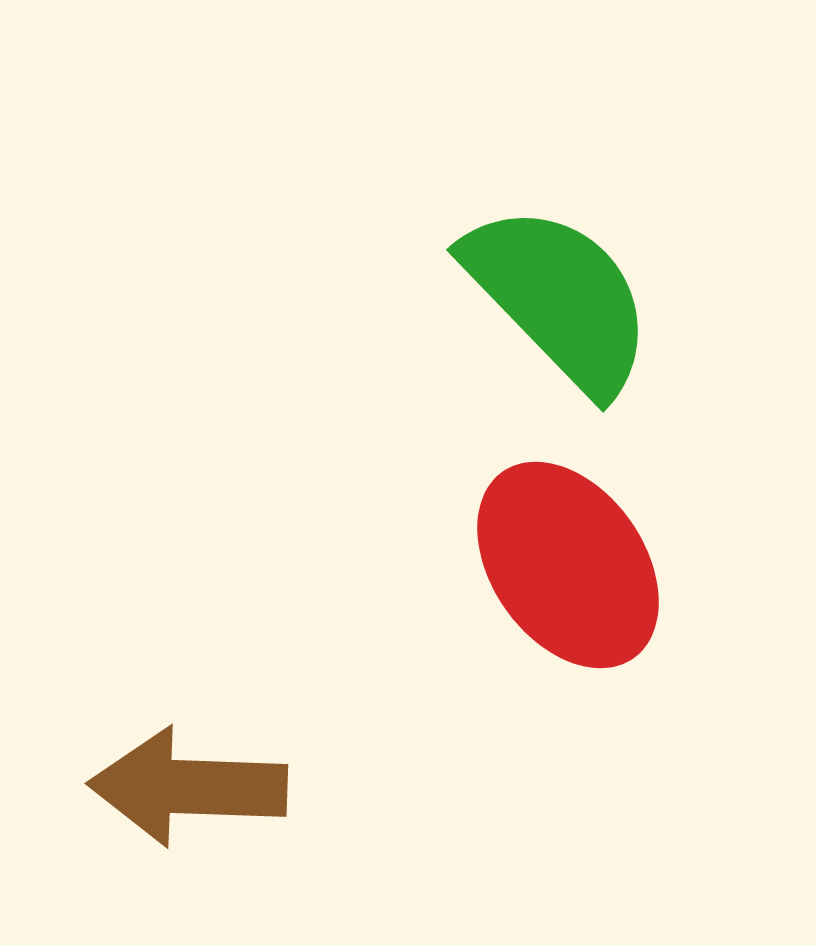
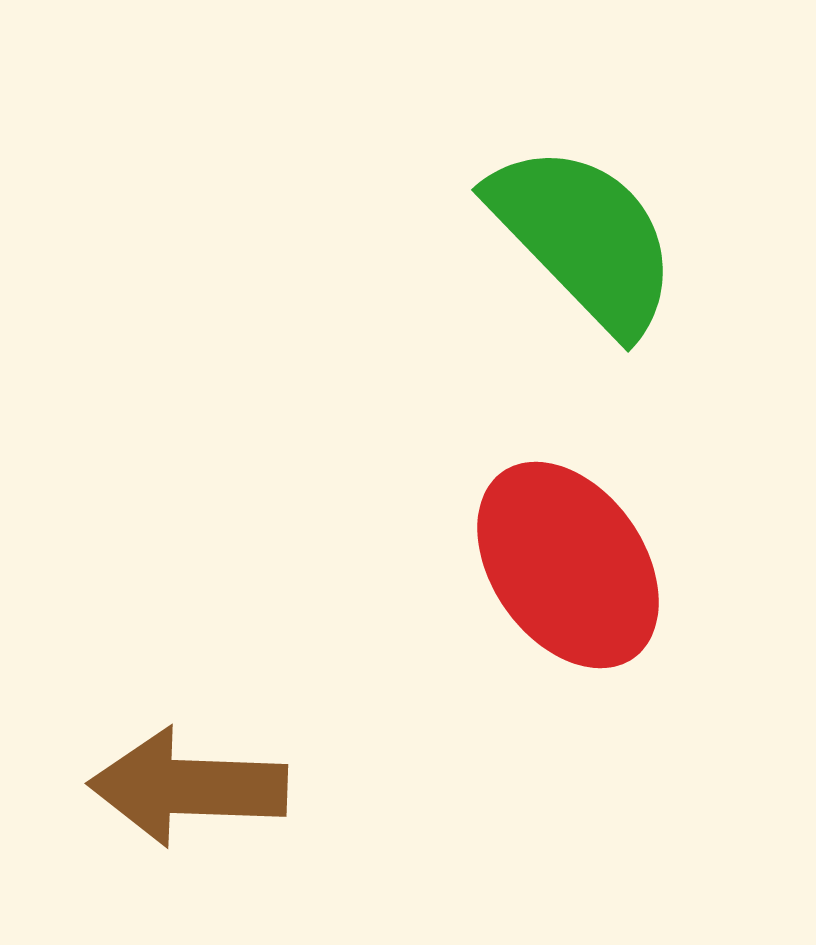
green semicircle: moved 25 px right, 60 px up
